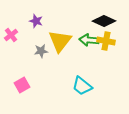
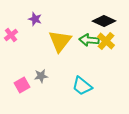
purple star: moved 1 px left, 2 px up
yellow cross: rotated 30 degrees clockwise
gray star: moved 25 px down
